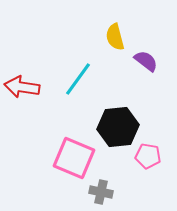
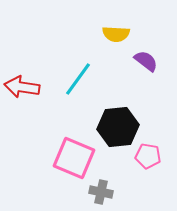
yellow semicircle: moved 1 px right, 3 px up; rotated 72 degrees counterclockwise
